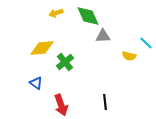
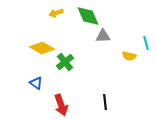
cyan line: rotated 32 degrees clockwise
yellow diamond: rotated 35 degrees clockwise
